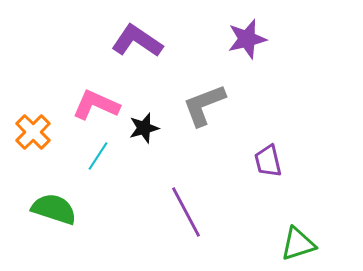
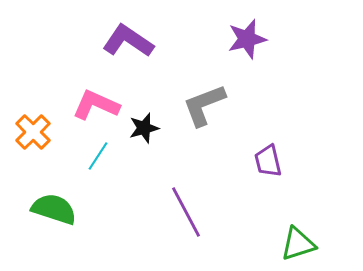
purple L-shape: moved 9 px left
